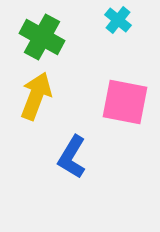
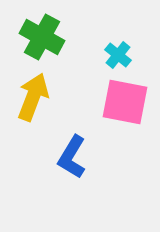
cyan cross: moved 35 px down
yellow arrow: moved 3 px left, 1 px down
